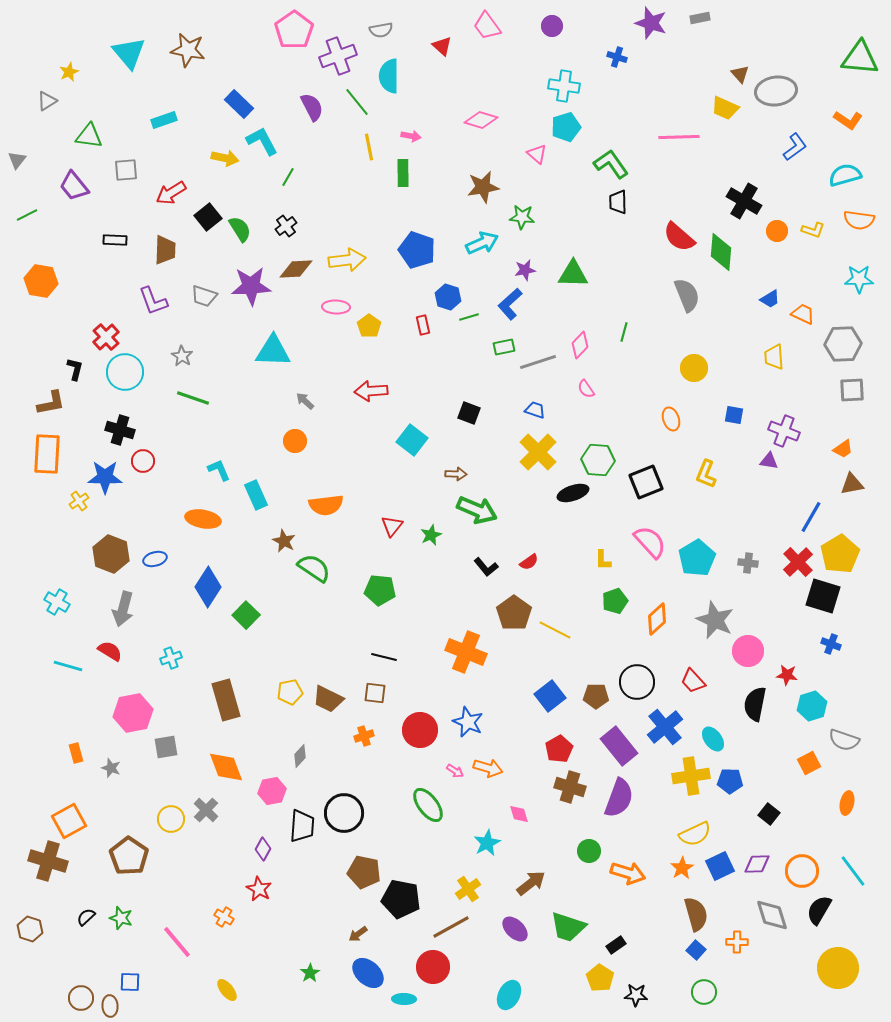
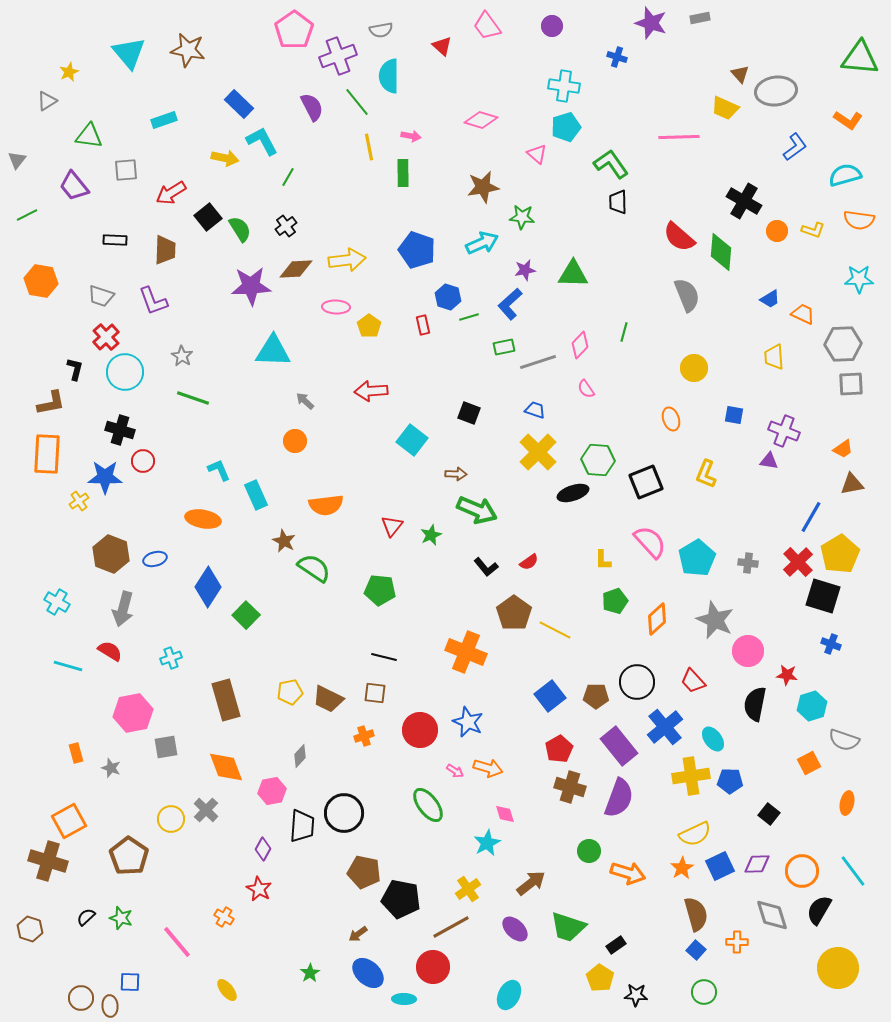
gray trapezoid at (204, 296): moved 103 px left
gray square at (852, 390): moved 1 px left, 6 px up
pink diamond at (519, 814): moved 14 px left
